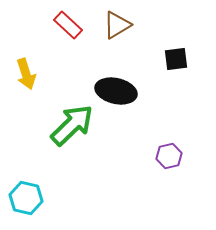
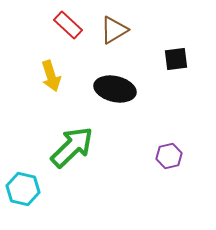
brown triangle: moved 3 px left, 5 px down
yellow arrow: moved 25 px right, 2 px down
black ellipse: moved 1 px left, 2 px up
green arrow: moved 22 px down
cyan hexagon: moved 3 px left, 9 px up
